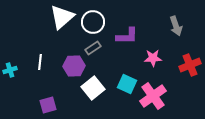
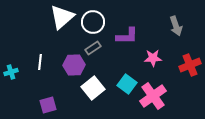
purple hexagon: moved 1 px up
cyan cross: moved 1 px right, 2 px down
cyan square: rotated 12 degrees clockwise
